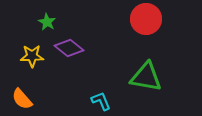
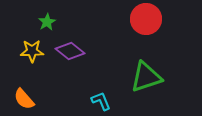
green star: rotated 12 degrees clockwise
purple diamond: moved 1 px right, 3 px down
yellow star: moved 5 px up
green triangle: rotated 28 degrees counterclockwise
orange semicircle: moved 2 px right
